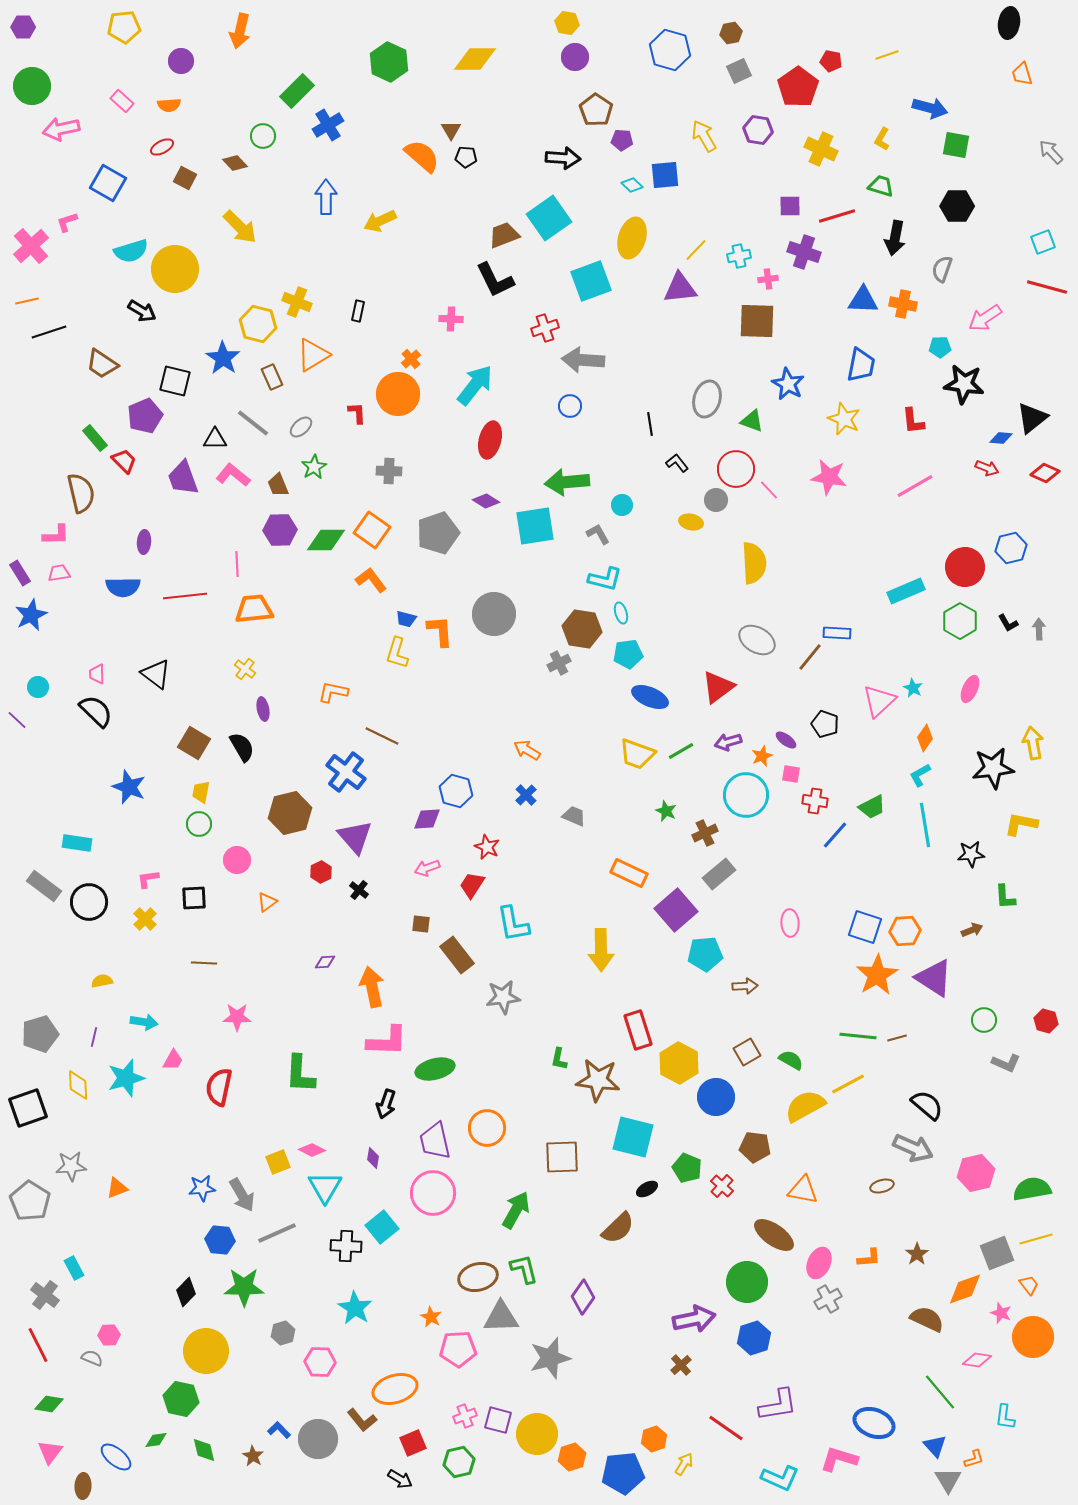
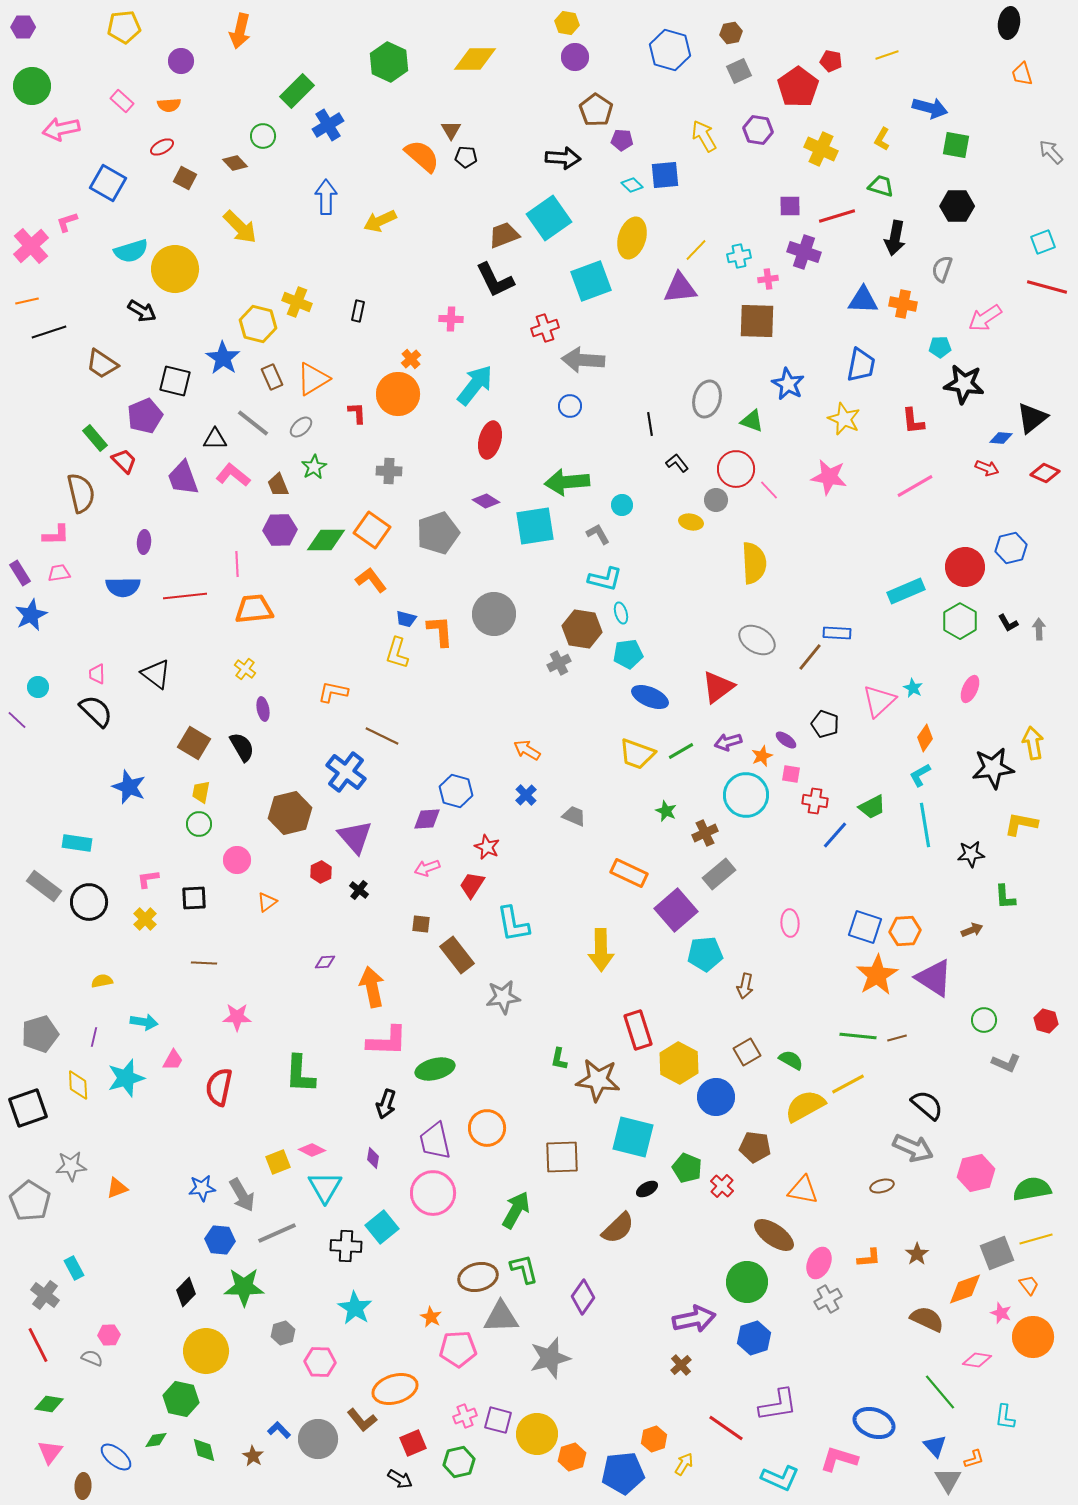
orange triangle at (313, 355): moved 24 px down
brown arrow at (745, 986): rotated 105 degrees clockwise
